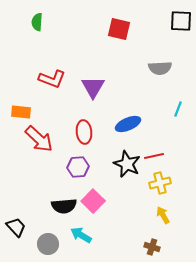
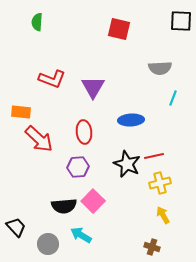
cyan line: moved 5 px left, 11 px up
blue ellipse: moved 3 px right, 4 px up; rotated 20 degrees clockwise
